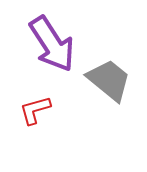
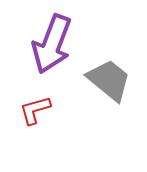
purple arrow: rotated 54 degrees clockwise
